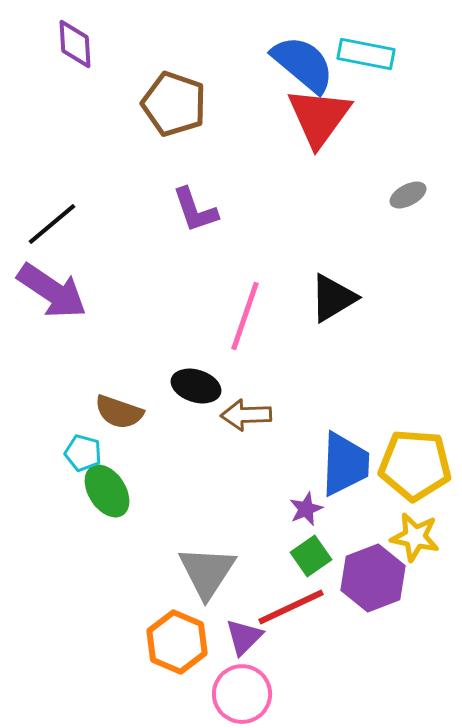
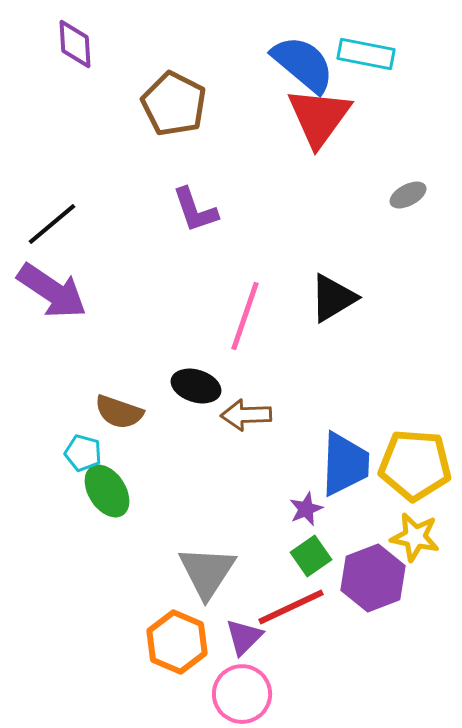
brown pentagon: rotated 8 degrees clockwise
